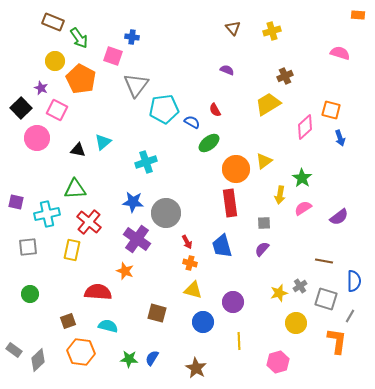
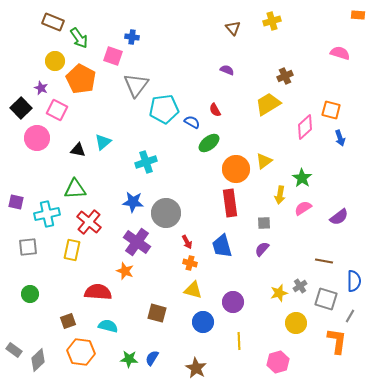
yellow cross at (272, 31): moved 10 px up
purple cross at (137, 239): moved 3 px down
